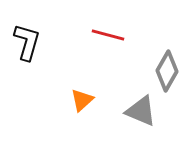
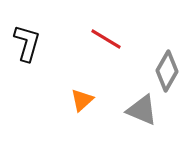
red line: moved 2 px left, 4 px down; rotated 16 degrees clockwise
black L-shape: moved 1 px down
gray triangle: moved 1 px right, 1 px up
